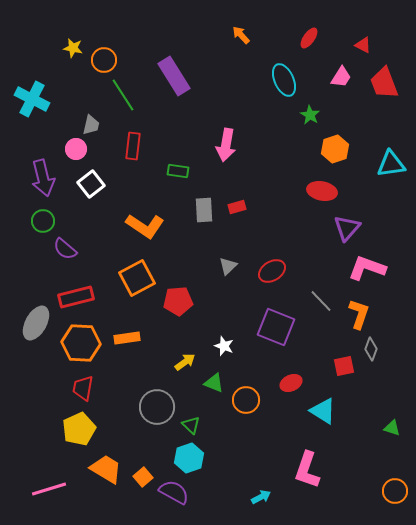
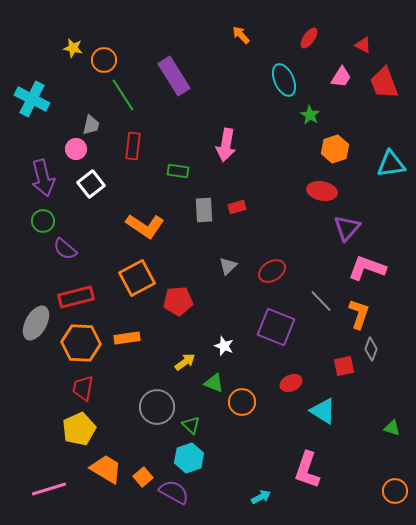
orange circle at (246, 400): moved 4 px left, 2 px down
